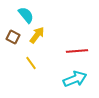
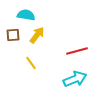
cyan semicircle: rotated 42 degrees counterclockwise
brown square: moved 2 px up; rotated 32 degrees counterclockwise
red line: rotated 10 degrees counterclockwise
